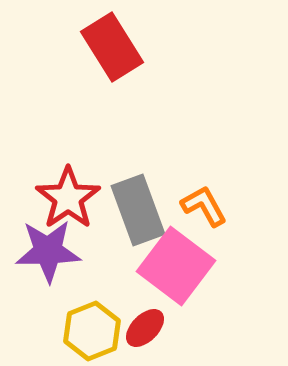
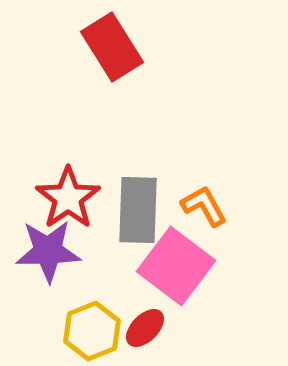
gray rectangle: rotated 22 degrees clockwise
